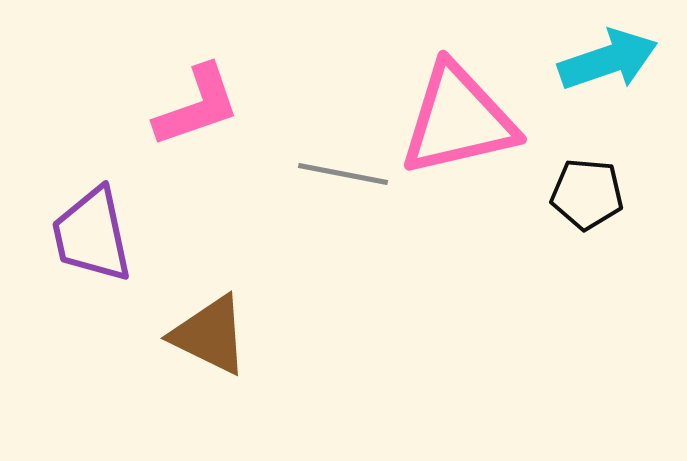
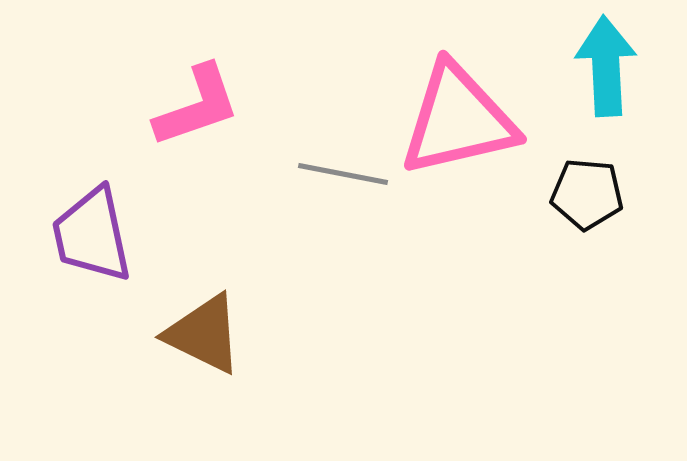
cyan arrow: moved 2 px left, 6 px down; rotated 74 degrees counterclockwise
brown triangle: moved 6 px left, 1 px up
